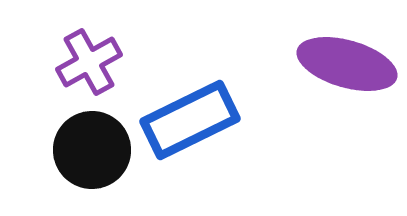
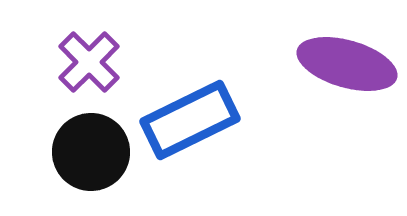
purple cross: rotated 16 degrees counterclockwise
black circle: moved 1 px left, 2 px down
